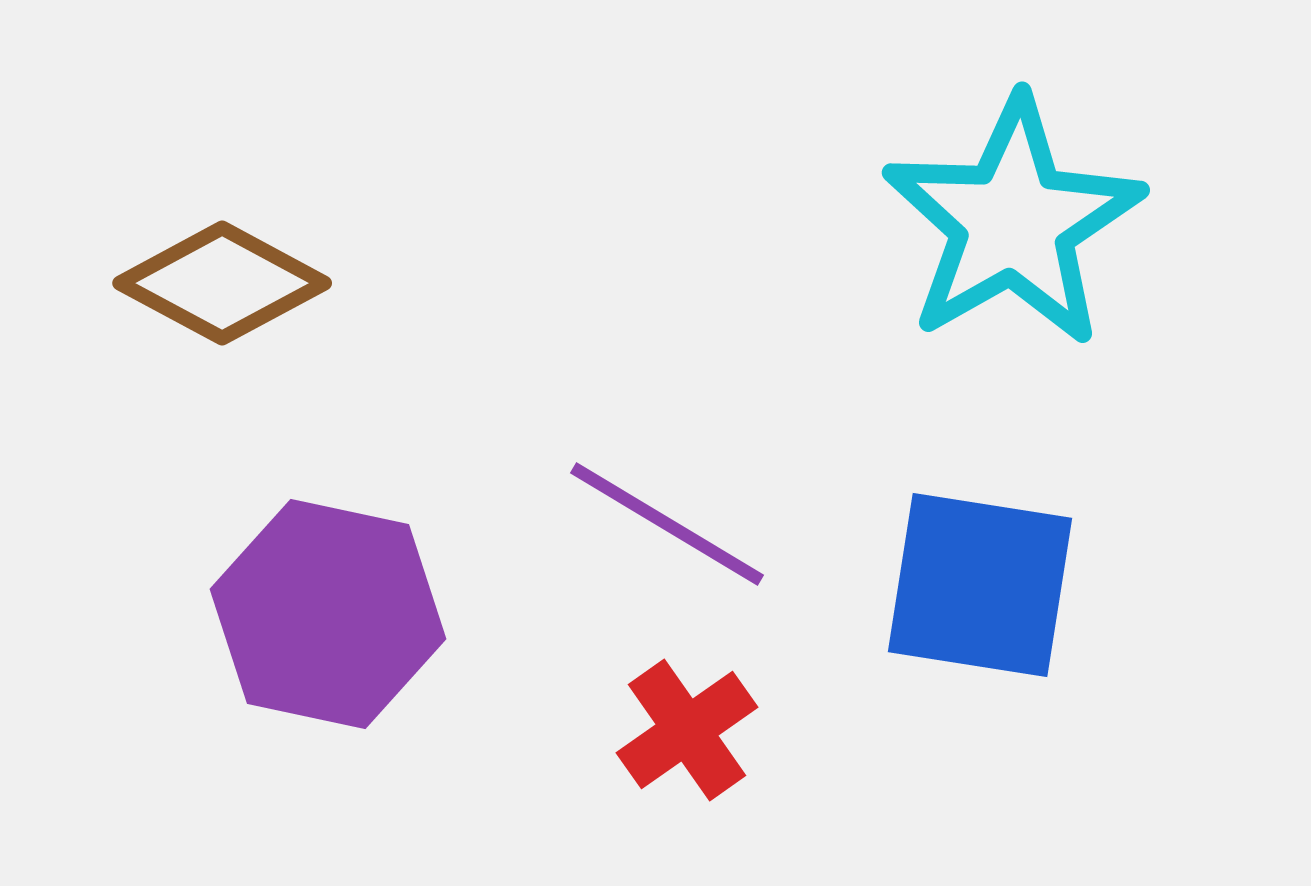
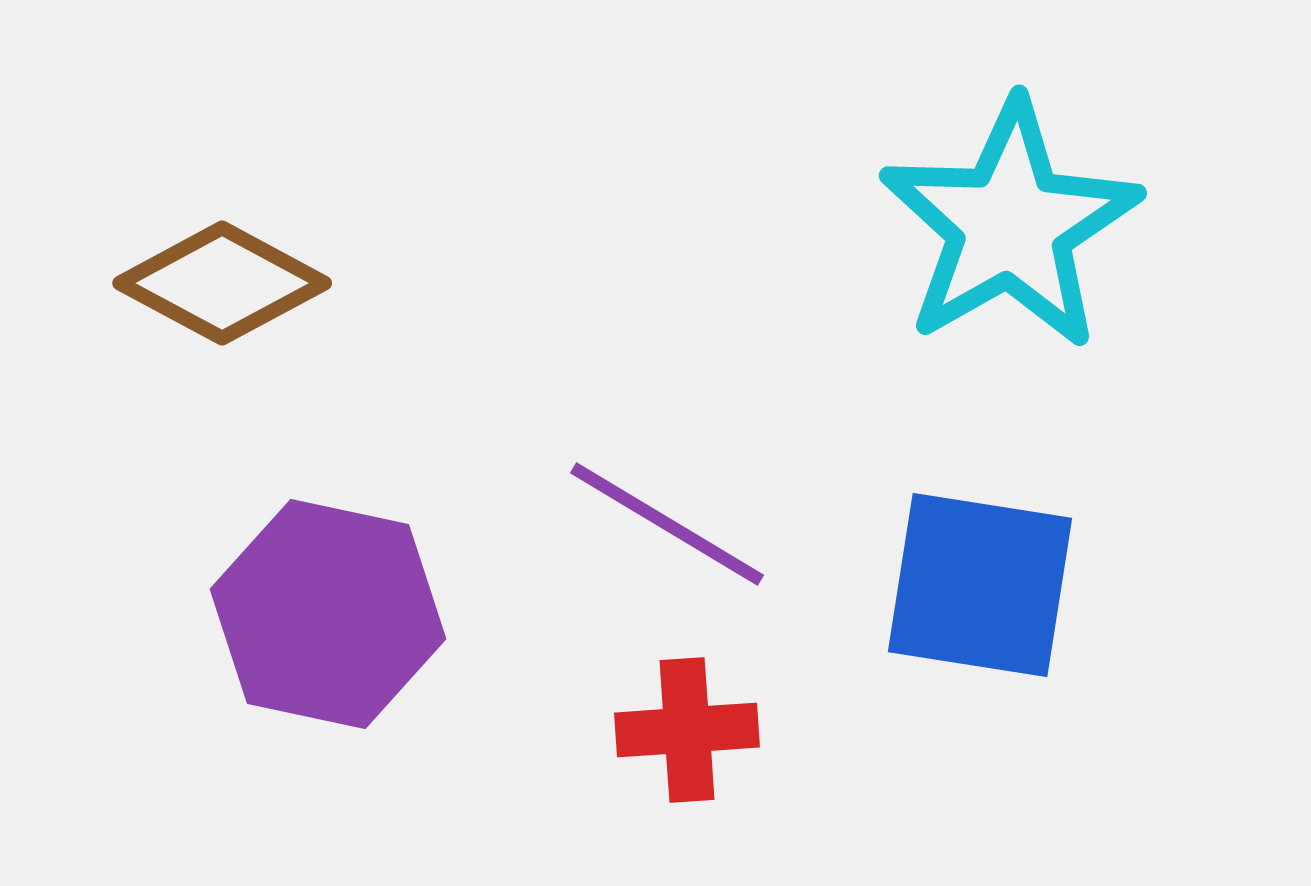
cyan star: moved 3 px left, 3 px down
red cross: rotated 31 degrees clockwise
